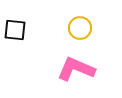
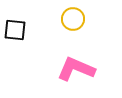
yellow circle: moved 7 px left, 9 px up
